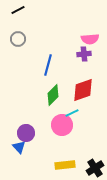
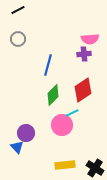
red diamond: rotated 15 degrees counterclockwise
blue triangle: moved 2 px left
black cross: rotated 24 degrees counterclockwise
